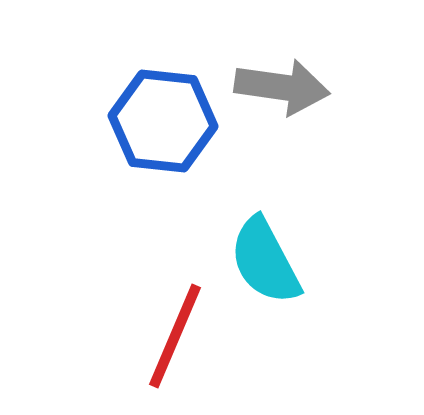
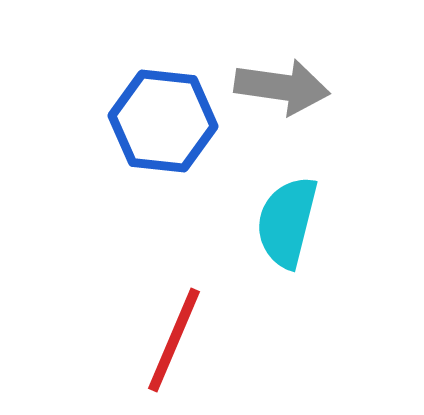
cyan semicircle: moved 22 px right, 39 px up; rotated 42 degrees clockwise
red line: moved 1 px left, 4 px down
